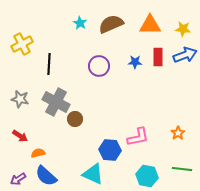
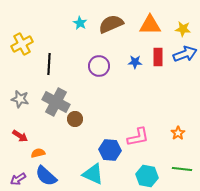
blue arrow: moved 1 px up
